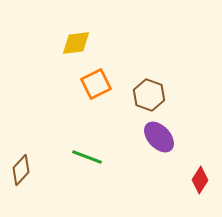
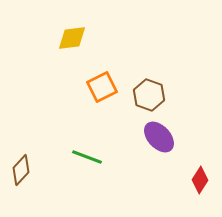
yellow diamond: moved 4 px left, 5 px up
orange square: moved 6 px right, 3 px down
